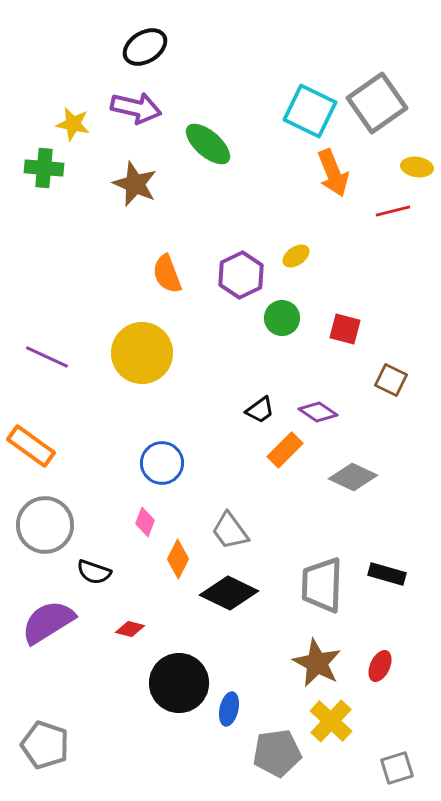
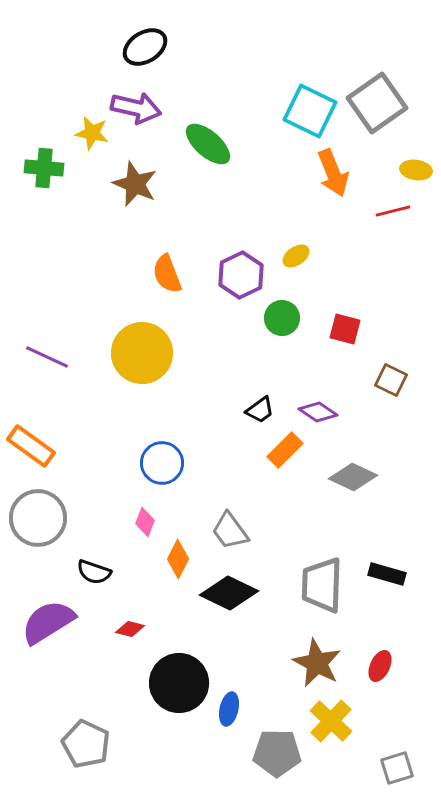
yellow star at (73, 124): moved 19 px right, 9 px down
yellow ellipse at (417, 167): moved 1 px left, 3 px down
gray circle at (45, 525): moved 7 px left, 7 px up
gray pentagon at (45, 745): moved 41 px right, 1 px up; rotated 6 degrees clockwise
gray pentagon at (277, 753): rotated 9 degrees clockwise
